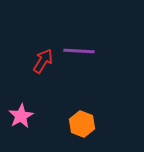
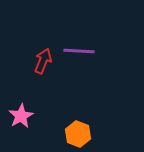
red arrow: rotated 10 degrees counterclockwise
orange hexagon: moved 4 px left, 10 px down
